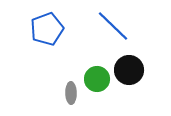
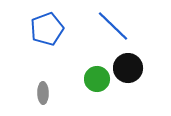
black circle: moved 1 px left, 2 px up
gray ellipse: moved 28 px left
